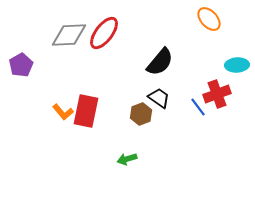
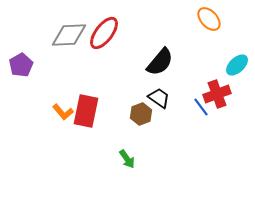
cyan ellipse: rotated 40 degrees counterclockwise
blue line: moved 3 px right
green arrow: rotated 108 degrees counterclockwise
